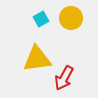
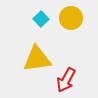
cyan square: rotated 14 degrees counterclockwise
red arrow: moved 2 px right, 2 px down
